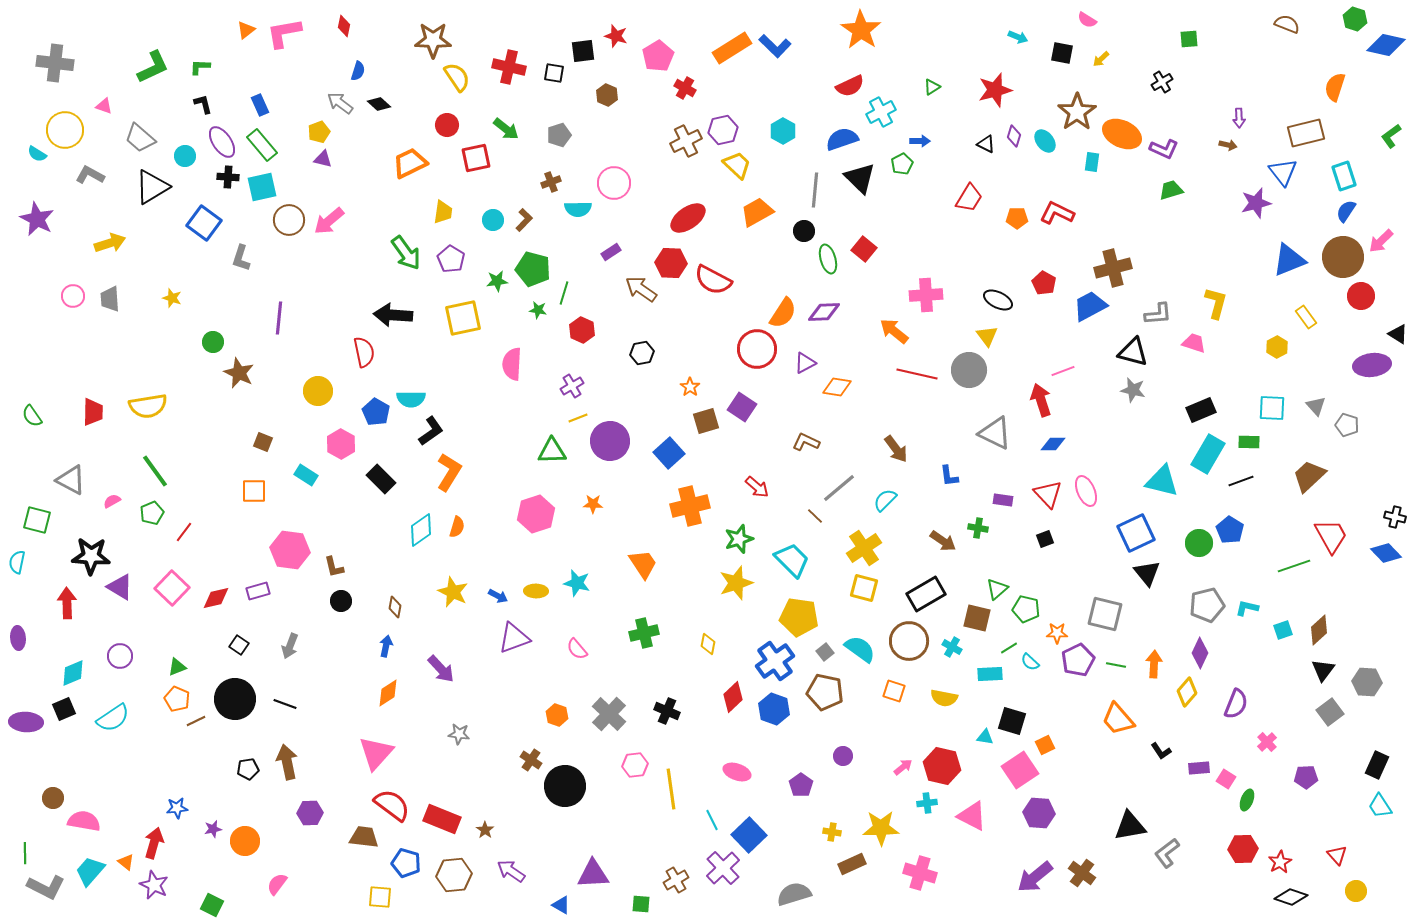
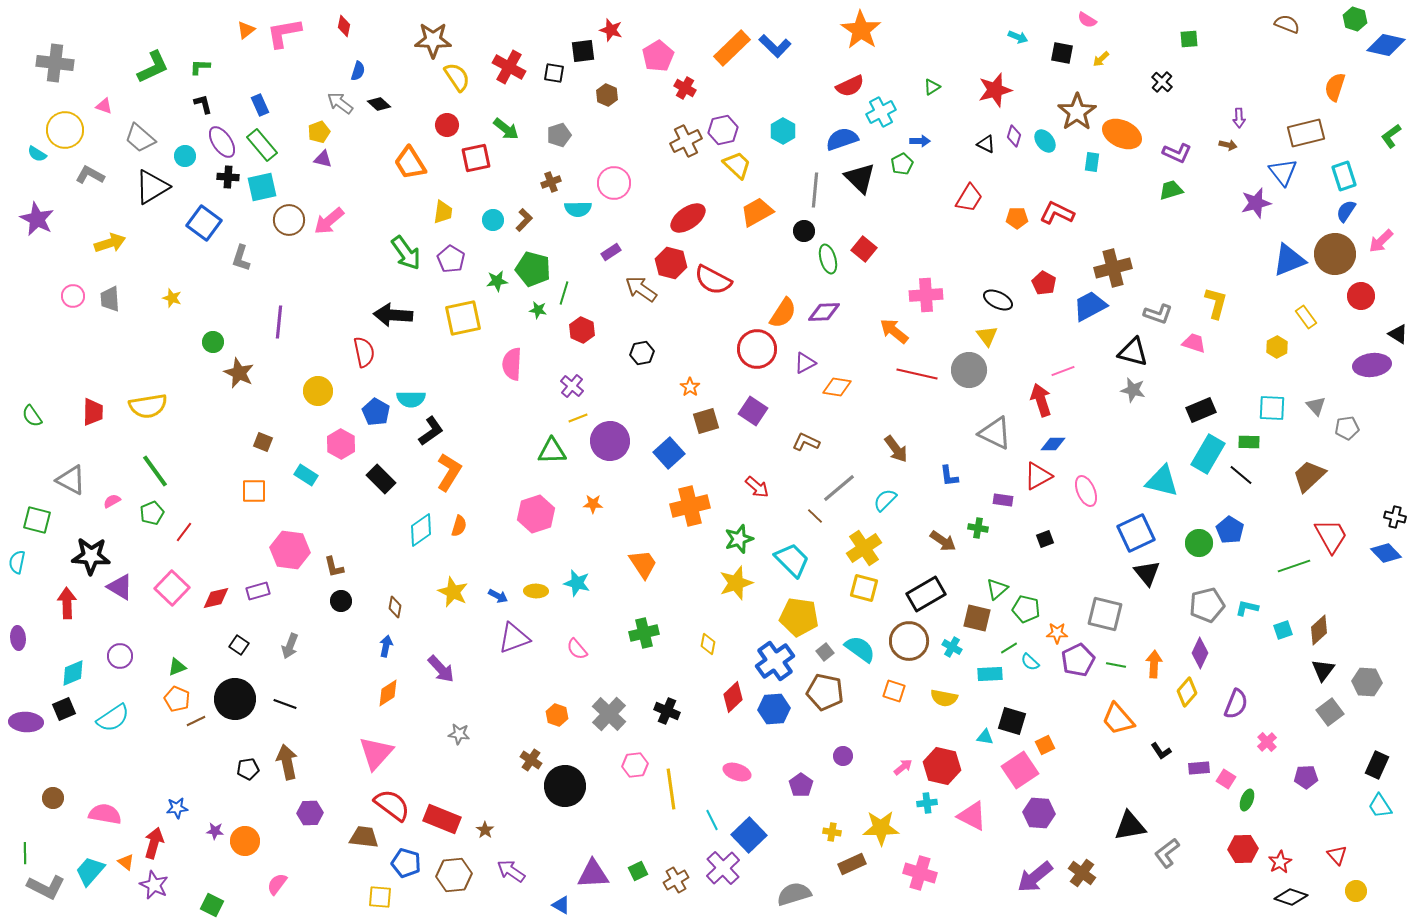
red star at (616, 36): moved 5 px left, 6 px up
orange rectangle at (732, 48): rotated 12 degrees counterclockwise
red cross at (509, 67): rotated 16 degrees clockwise
black cross at (1162, 82): rotated 15 degrees counterclockwise
purple L-shape at (1164, 149): moved 13 px right, 4 px down
orange trapezoid at (410, 163): rotated 96 degrees counterclockwise
brown circle at (1343, 257): moved 8 px left, 3 px up
red hexagon at (671, 263): rotated 12 degrees clockwise
gray L-shape at (1158, 314): rotated 24 degrees clockwise
purple line at (279, 318): moved 4 px down
purple cross at (572, 386): rotated 20 degrees counterclockwise
purple square at (742, 407): moved 11 px right, 4 px down
gray pentagon at (1347, 425): moved 3 px down; rotated 25 degrees counterclockwise
black line at (1241, 481): moved 6 px up; rotated 60 degrees clockwise
red triangle at (1048, 494): moved 10 px left, 18 px up; rotated 44 degrees clockwise
orange semicircle at (457, 527): moved 2 px right, 1 px up
blue hexagon at (774, 709): rotated 24 degrees counterclockwise
pink semicircle at (84, 821): moved 21 px right, 7 px up
purple star at (213, 829): moved 2 px right, 2 px down; rotated 18 degrees clockwise
green square at (641, 904): moved 3 px left, 33 px up; rotated 30 degrees counterclockwise
